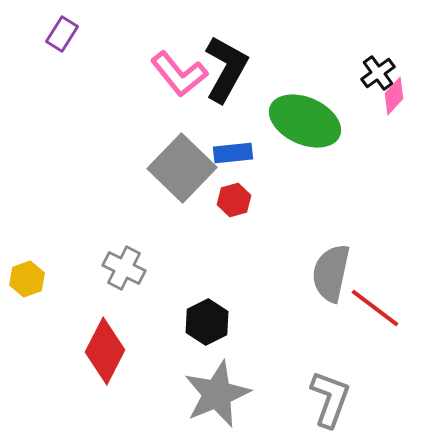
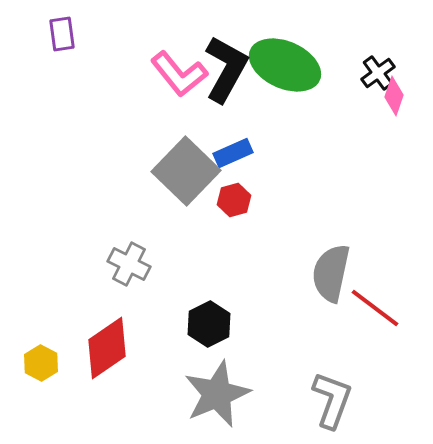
purple rectangle: rotated 40 degrees counterclockwise
pink diamond: rotated 24 degrees counterclockwise
green ellipse: moved 20 px left, 56 px up
blue rectangle: rotated 18 degrees counterclockwise
gray square: moved 4 px right, 3 px down
gray cross: moved 5 px right, 4 px up
yellow hexagon: moved 14 px right, 84 px down; rotated 12 degrees counterclockwise
black hexagon: moved 2 px right, 2 px down
red diamond: moved 2 px right, 3 px up; rotated 28 degrees clockwise
gray L-shape: moved 2 px right, 1 px down
